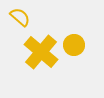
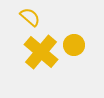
yellow semicircle: moved 10 px right
